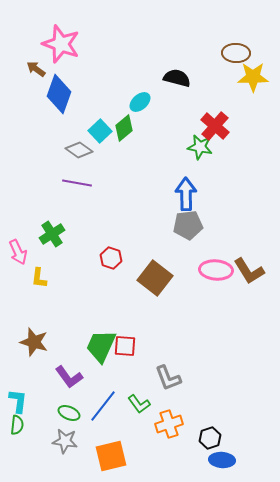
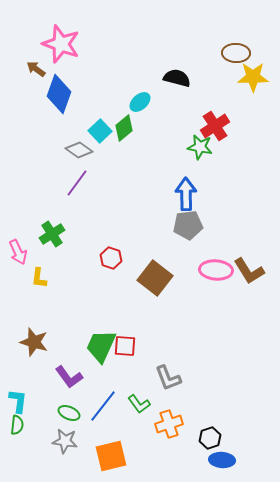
red cross: rotated 16 degrees clockwise
purple line: rotated 64 degrees counterclockwise
